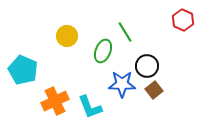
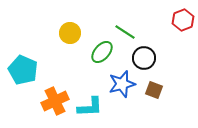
red hexagon: rotated 15 degrees clockwise
green line: rotated 25 degrees counterclockwise
yellow circle: moved 3 px right, 3 px up
green ellipse: moved 1 px left, 1 px down; rotated 20 degrees clockwise
black circle: moved 3 px left, 8 px up
blue star: rotated 16 degrees counterclockwise
brown square: rotated 30 degrees counterclockwise
cyan L-shape: rotated 72 degrees counterclockwise
